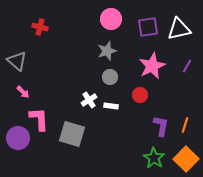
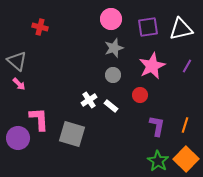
white triangle: moved 2 px right
gray star: moved 7 px right, 3 px up
gray circle: moved 3 px right, 2 px up
pink arrow: moved 4 px left, 8 px up
white rectangle: rotated 32 degrees clockwise
purple L-shape: moved 4 px left
green star: moved 4 px right, 3 px down
